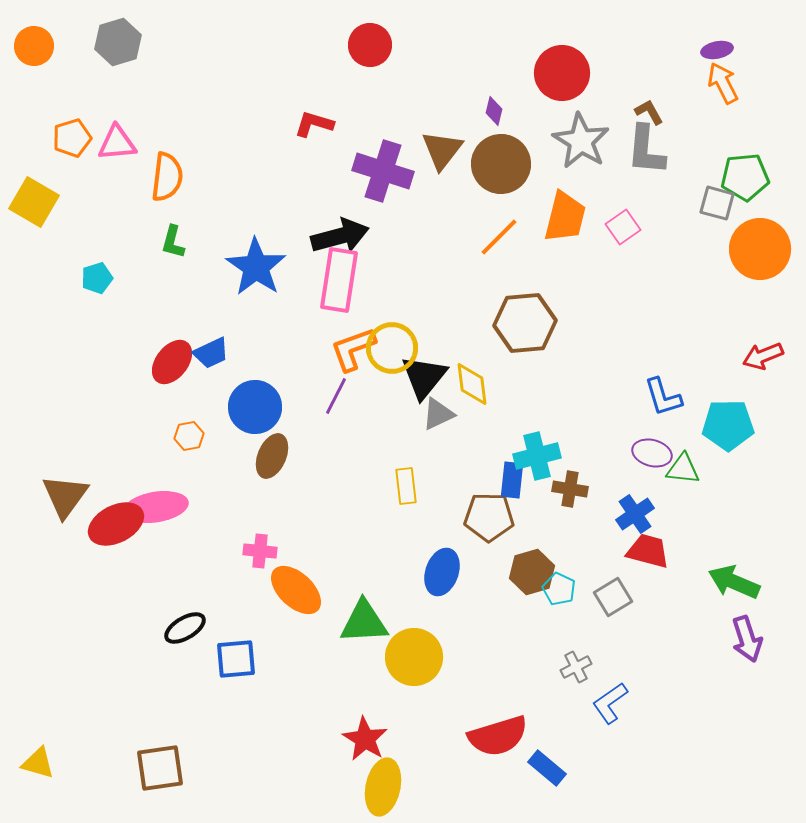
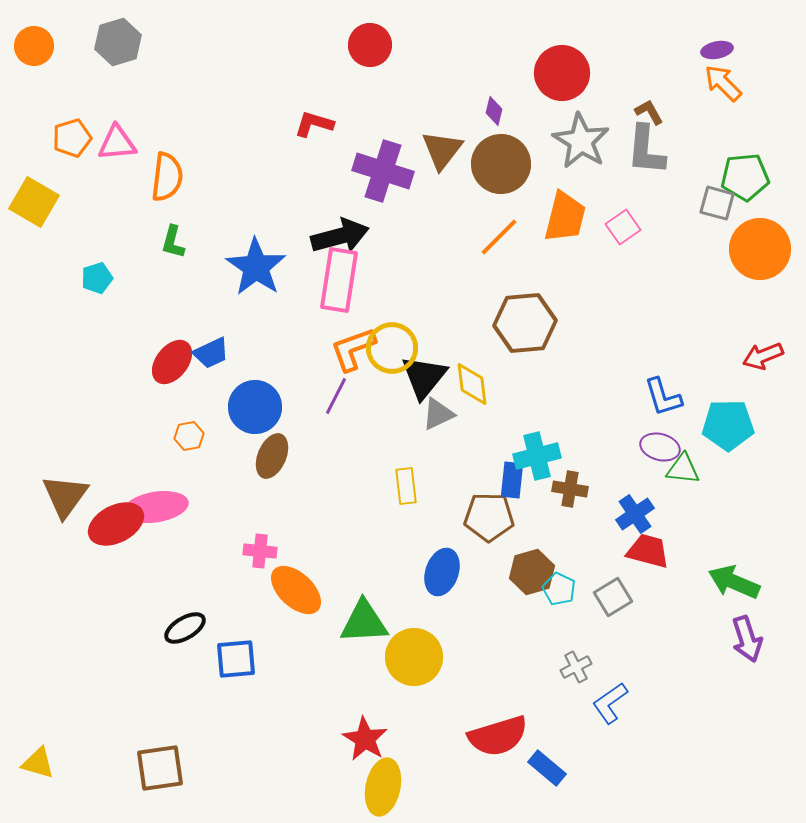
orange arrow at (723, 83): rotated 18 degrees counterclockwise
purple ellipse at (652, 453): moved 8 px right, 6 px up
